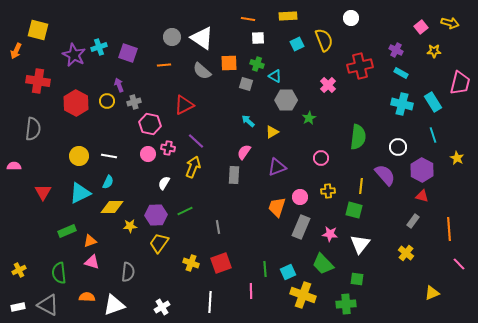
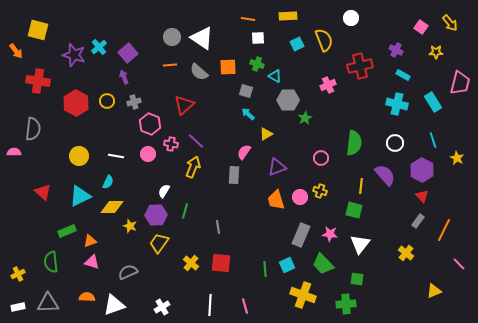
yellow arrow at (450, 23): rotated 36 degrees clockwise
pink square at (421, 27): rotated 16 degrees counterclockwise
cyan cross at (99, 47): rotated 21 degrees counterclockwise
orange arrow at (16, 51): rotated 63 degrees counterclockwise
yellow star at (434, 51): moved 2 px right, 1 px down
purple square at (128, 53): rotated 30 degrees clockwise
purple star at (74, 55): rotated 10 degrees counterclockwise
orange square at (229, 63): moved 1 px left, 4 px down
orange line at (164, 65): moved 6 px right
gray semicircle at (202, 71): moved 3 px left, 1 px down
cyan rectangle at (401, 73): moved 2 px right, 2 px down
gray square at (246, 84): moved 7 px down
purple arrow at (119, 85): moved 5 px right, 8 px up
pink cross at (328, 85): rotated 21 degrees clockwise
gray hexagon at (286, 100): moved 2 px right
cyan cross at (402, 104): moved 5 px left
red triangle at (184, 105): rotated 15 degrees counterclockwise
green star at (309, 118): moved 4 px left
cyan arrow at (248, 121): moved 7 px up
pink hexagon at (150, 124): rotated 10 degrees clockwise
yellow triangle at (272, 132): moved 6 px left, 2 px down
cyan line at (433, 135): moved 5 px down
green semicircle at (358, 137): moved 4 px left, 6 px down
white circle at (398, 147): moved 3 px left, 4 px up
pink cross at (168, 148): moved 3 px right, 4 px up
white line at (109, 156): moved 7 px right
pink semicircle at (14, 166): moved 14 px up
white semicircle at (164, 183): moved 8 px down
yellow cross at (328, 191): moved 8 px left; rotated 24 degrees clockwise
red triangle at (43, 192): rotated 18 degrees counterclockwise
cyan triangle at (80, 193): moved 3 px down
red triangle at (422, 196): rotated 32 degrees clockwise
orange trapezoid at (277, 207): moved 1 px left, 7 px up; rotated 35 degrees counterclockwise
green line at (185, 211): rotated 49 degrees counterclockwise
gray rectangle at (413, 221): moved 5 px right
yellow star at (130, 226): rotated 24 degrees clockwise
gray rectangle at (301, 227): moved 8 px down
orange line at (449, 229): moved 5 px left, 1 px down; rotated 30 degrees clockwise
yellow cross at (191, 263): rotated 21 degrees clockwise
red square at (221, 263): rotated 25 degrees clockwise
yellow cross at (19, 270): moved 1 px left, 4 px down
gray semicircle at (128, 272): rotated 120 degrees counterclockwise
cyan square at (288, 272): moved 1 px left, 7 px up
green semicircle at (59, 273): moved 8 px left, 11 px up
pink line at (251, 291): moved 6 px left, 15 px down; rotated 14 degrees counterclockwise
yellow triangle at (432, 293): moved 2 px right, 2 px up
white line at (210, 302): moved 3 px down
gray triangle at (48, 305): moved 2 px up; rotated 30 degrees counterclockwise
